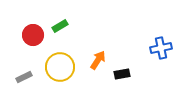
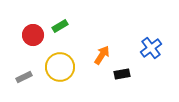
blue cross: moved 10 px left; rotated 25 degrees counterclockwise
orange arrow: moved 4 px right, 5 px up
